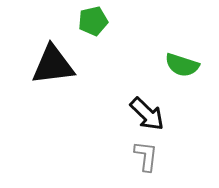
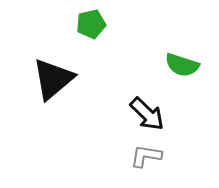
green pentagon: moved 2 px left, 3 px down
black triangle: moved 14 px down; rotated 33 degrees counterclockwise
gray L-shape: rotated 88 degrees counterclockwise
